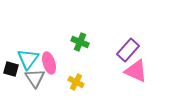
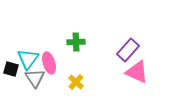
green cross: moved 4 px left; rotated 24 degrees counterclockwise
pink triangle: moved 1 px right, 1 px down
yellow cross: rotated 14 degrees clockwise
